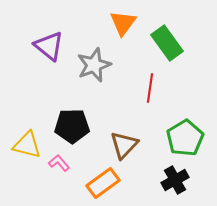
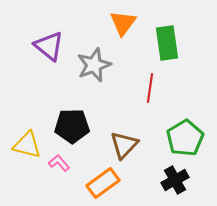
green rectangle: rotated 28 degrees clockwise
